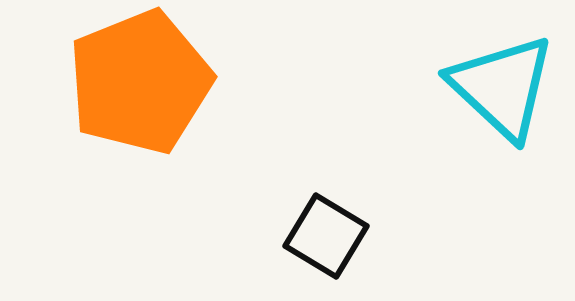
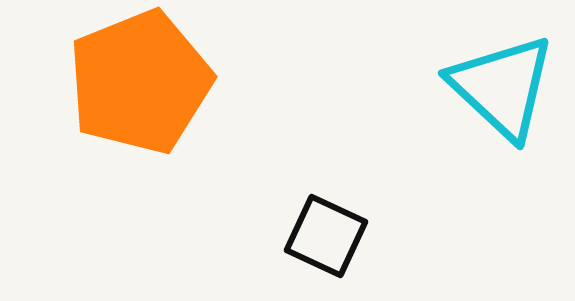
black square: rotated 6 degrees counterclockwise
